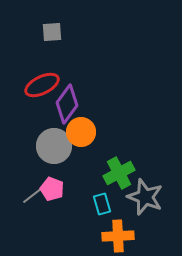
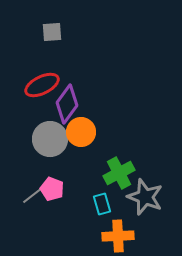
gray circle: moved 4 px left, 7 px up
